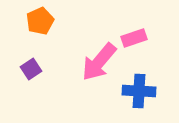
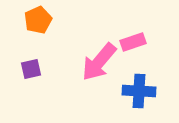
orange pentagon: moved 2 px left, 1 px up
pink rectangle: moved 1 px left, 4 px down
purple square: rotated 20 degrees clockwise
